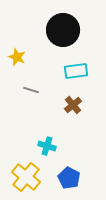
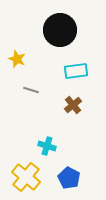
black circle: moved 3 px left
yellow star: moved 2 px down
